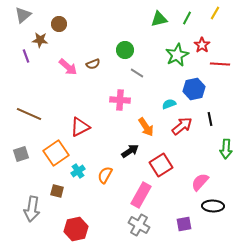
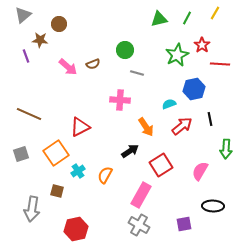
gray line: rotated 16 degrees counterclockwise
pink semicircle: moved 11 px up; rotated 12 degrees counterclockwise
